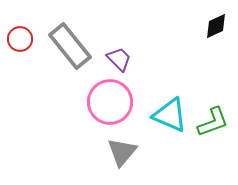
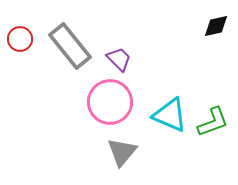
black diamond: rotated 12 degrees clockwise
